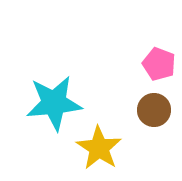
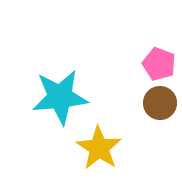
cyan star: moved 6 px right, 6 px up
brown circle: moved 6 px right, 7 px up
